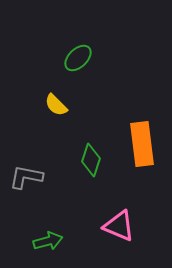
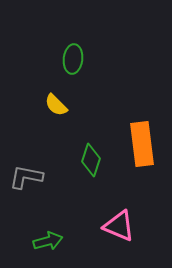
green ellipse: moved 5 px left, 1 px down; rotated 40 degrees counterclockwise
